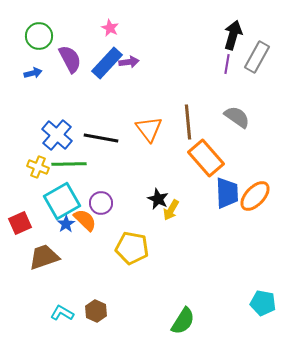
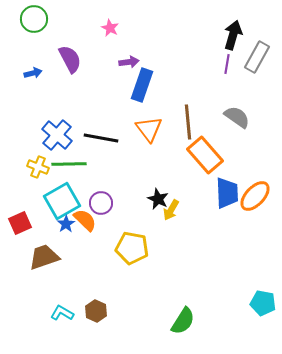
green circle: moved 5 px left, 17 px up
blue rectangle: moved 35 px right, 22 px down; rotated 24 degrees counterclockwise
orange rectangle: moved 1 px left, 3 px up
